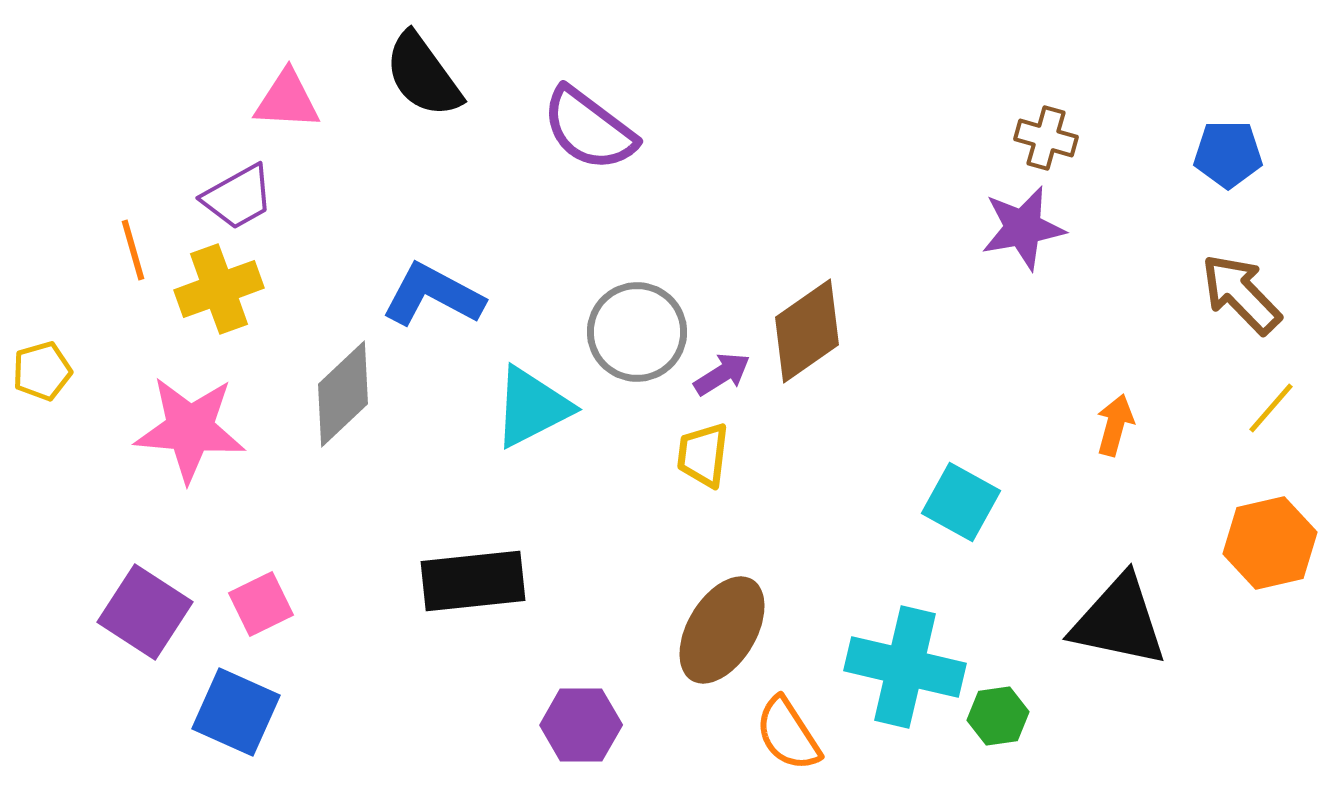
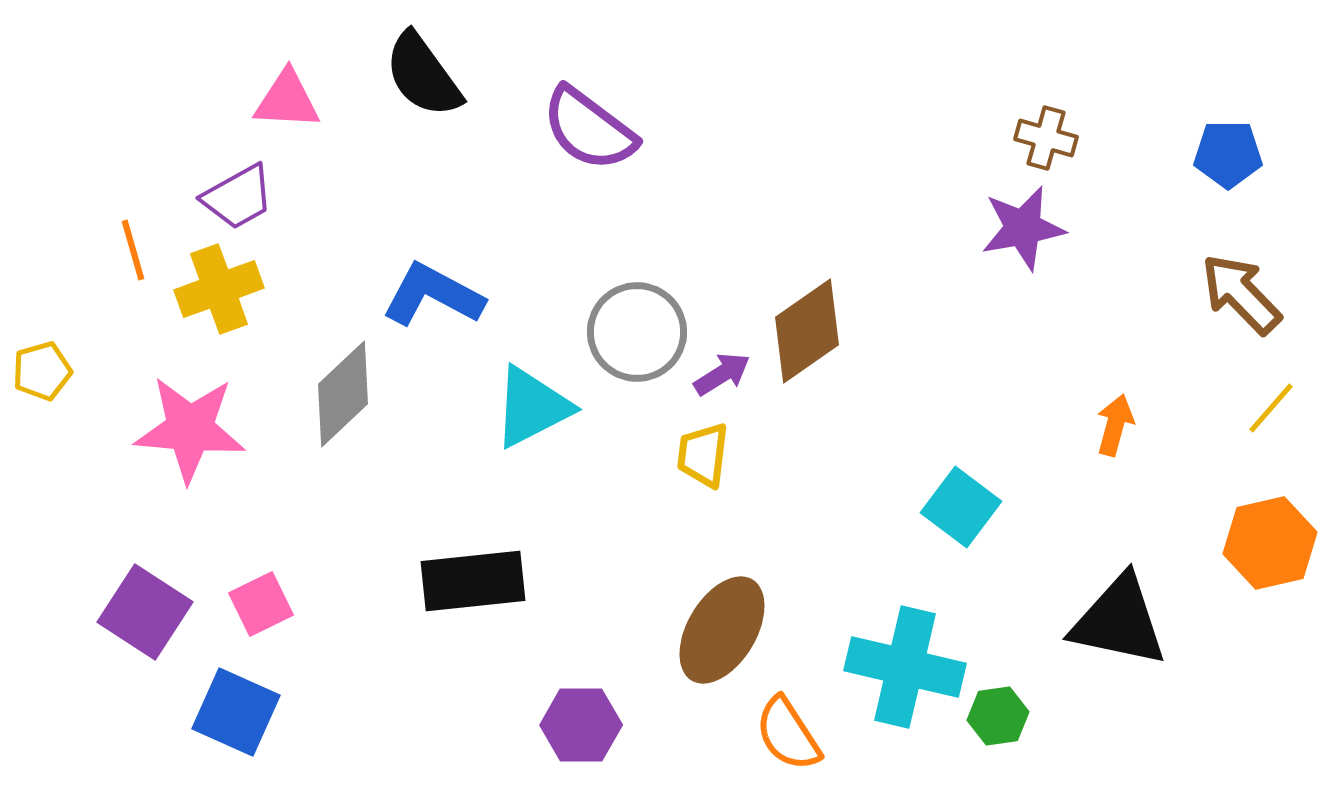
cyan square: moved 5 px down; rotated 8 degrees clockwise
